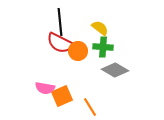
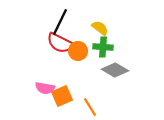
black line: rotated 32 degrees clockwise
